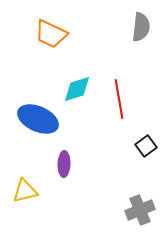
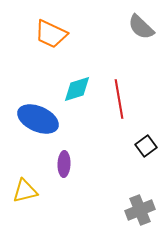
gray semicircle: rotated 128 degrees clockwise
